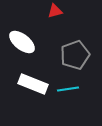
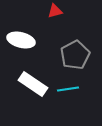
white ellipse: moved 1 px left, 2 px up; rotated 24 degrees counterclockwise
gray pentagon: rotated 8 degrees counterclockwise
white rectangle: rotated 12 degrees clockwise
